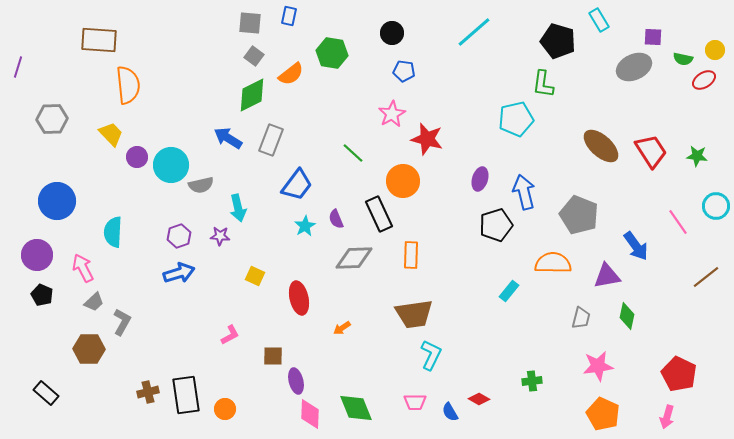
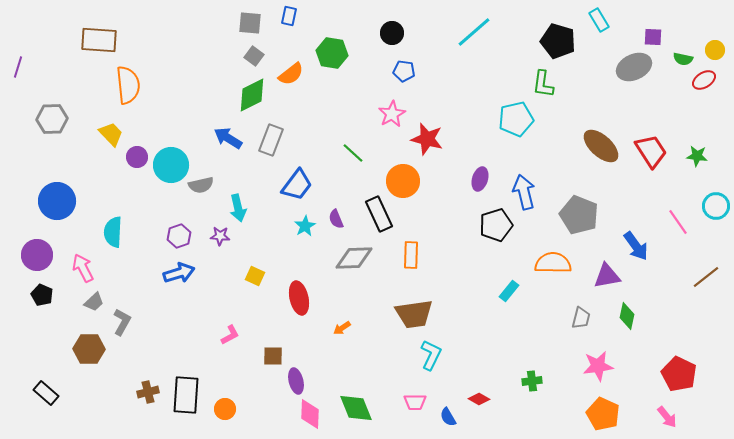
black rectangle at (186, 395): rotated 12 degrees clockwise
blue semicircle at (450, 412): moved 2 px left, 5 px down
pink arrow at (667, 417): rotated 55 degrees counterclockwise
